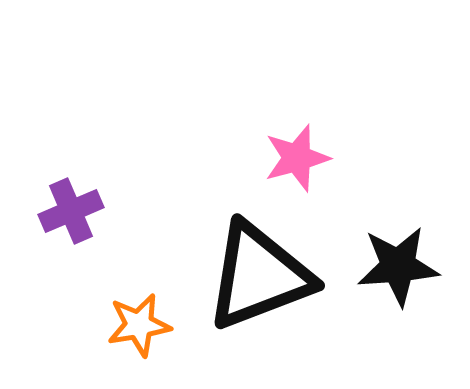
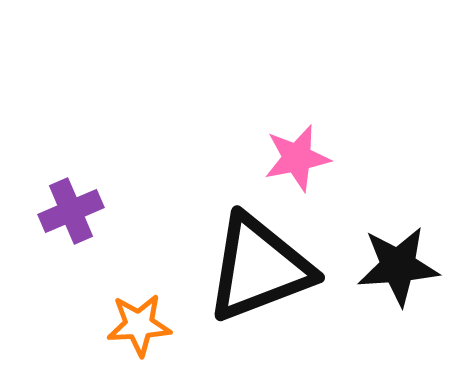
pink star: rotated 4 degrees clockwise
black triangle: moved 8 px up
orange star: rotated 6 degrees clockwise
